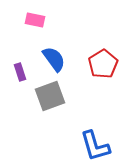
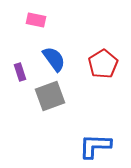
pink rectangle: moved 1 px right
blue L-shape: rotated 108 degrees clockwise
